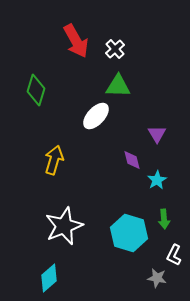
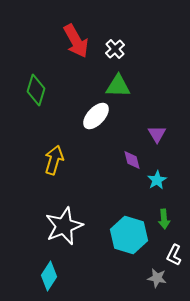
cyan hexagon: moved 2 px down
cyan diamond: moved 2 px up; rotated 16 degrees counterclockwise
